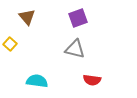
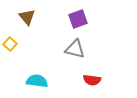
purple square: moved 1 px down
